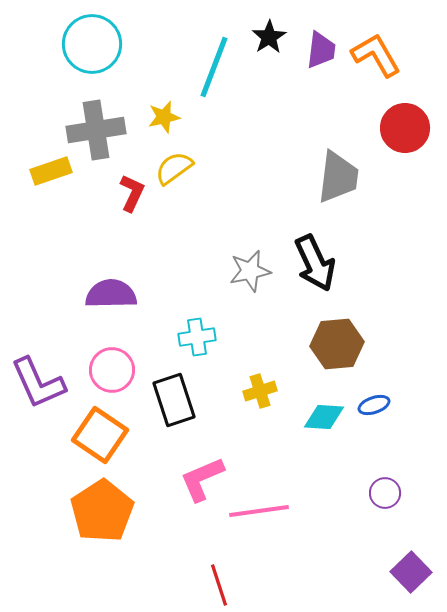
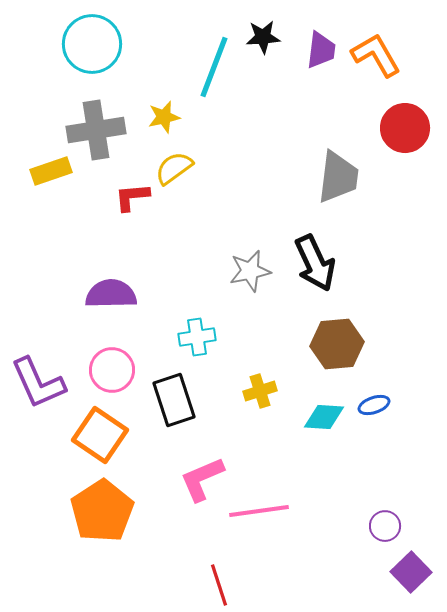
black star: moved 6 px left; rotated 28 degrees clockwise
red L-shape: moved 4 px down; rotated 120 degrees counterclockwise
purple circle: moved 33 px down
